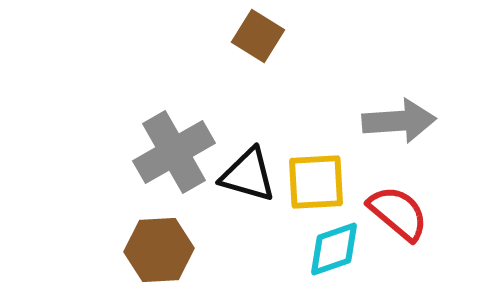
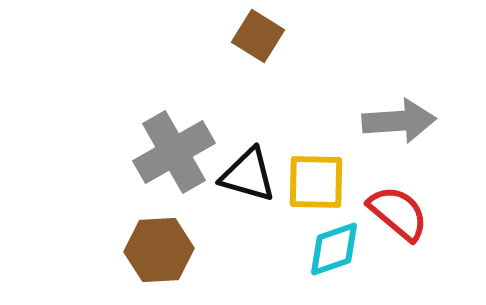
yellow square: rotated 4 degrees clockwise
